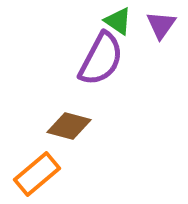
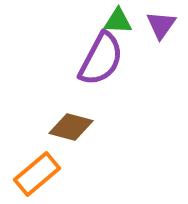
green triangle: rotated 32 degrees counterclockwise
brown diamond: moved 2 px right, 1 px down
